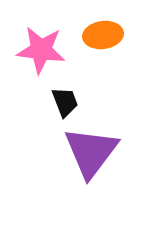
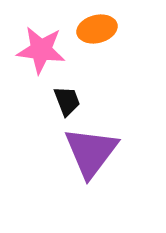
orange ellipse: moved 6 px left, 6 px up; rotated 6 degrees counterclockwise
black trapezoid: moved 2 px right, 1 px up
